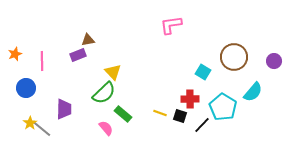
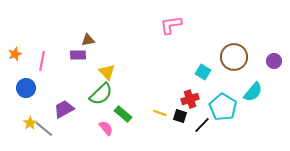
purple rectangle: rotated 21 degrees clockwise
pink line: rotated 12 degrees clockwise
yellow triangle: moved 6 px left
green semicircle: moved 3 px left, 1 px down
red cross: rotated 18 degrees counterclockwise
purple trapezoid: rotated 120 degrees counterclockwise
gray line: moved 2 px right
